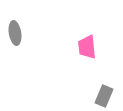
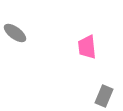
gray ellipse: rotated 45 degrees counterclockwise
